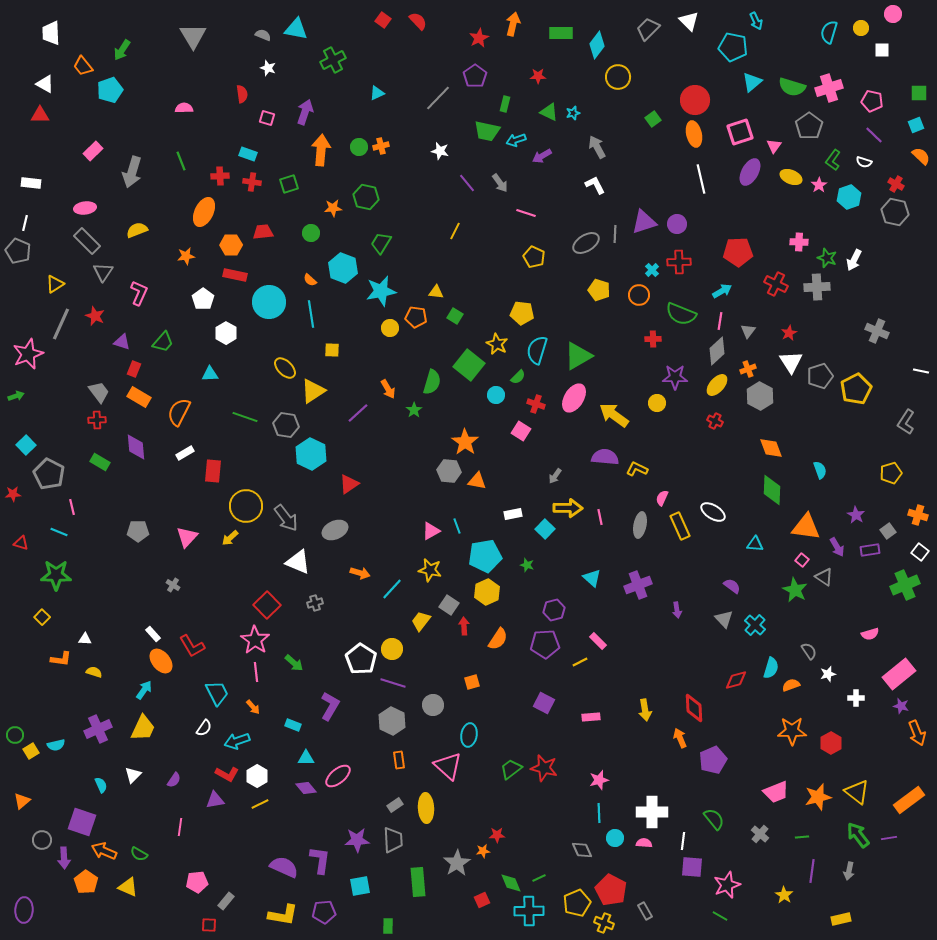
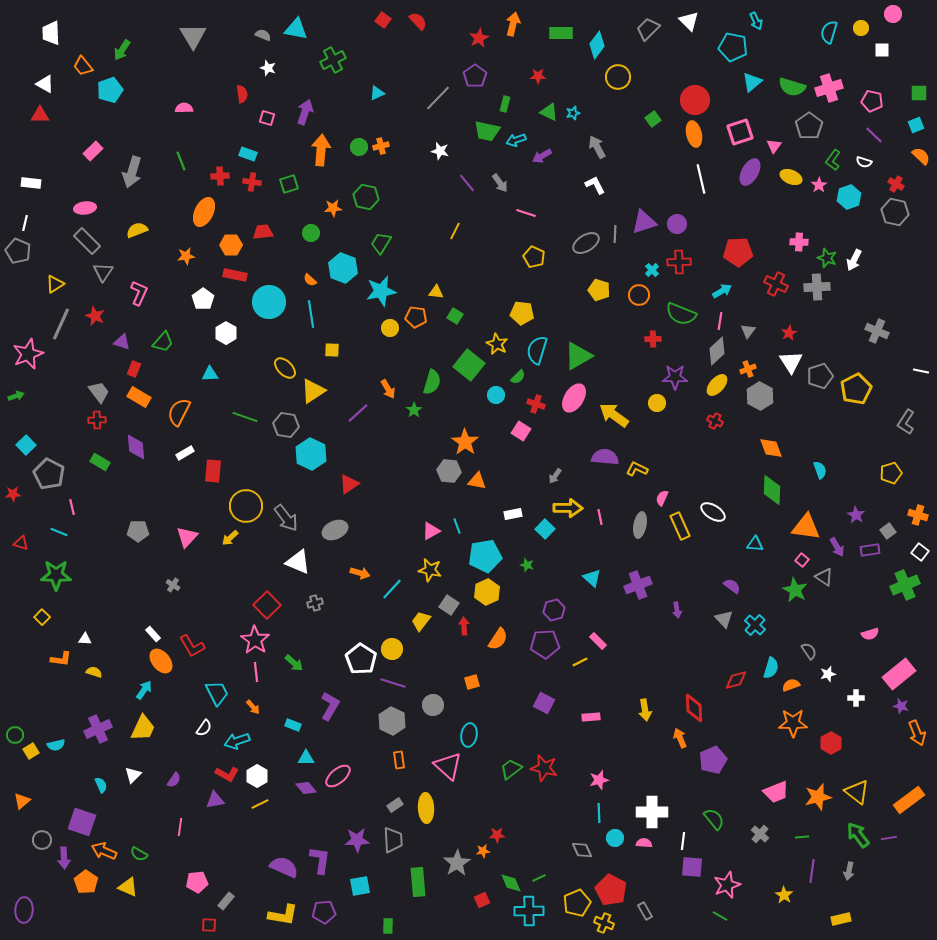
orange star at (792, 731): moved 1 px right, 8 px up
